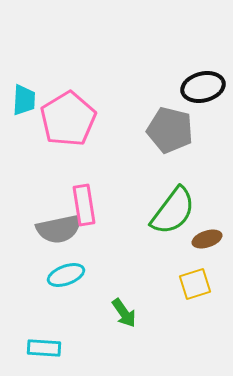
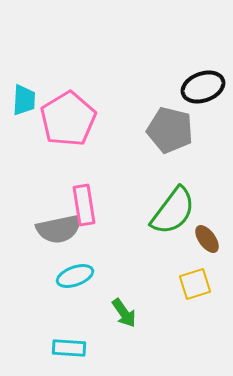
black ellipse: rotated 6 degrees counterclockwise
brown ellipse: rotated 72 degrees clockwise
cyan ellipse: moved 9 px right, 1 px down
cyan rectangle: moved 25 px right
